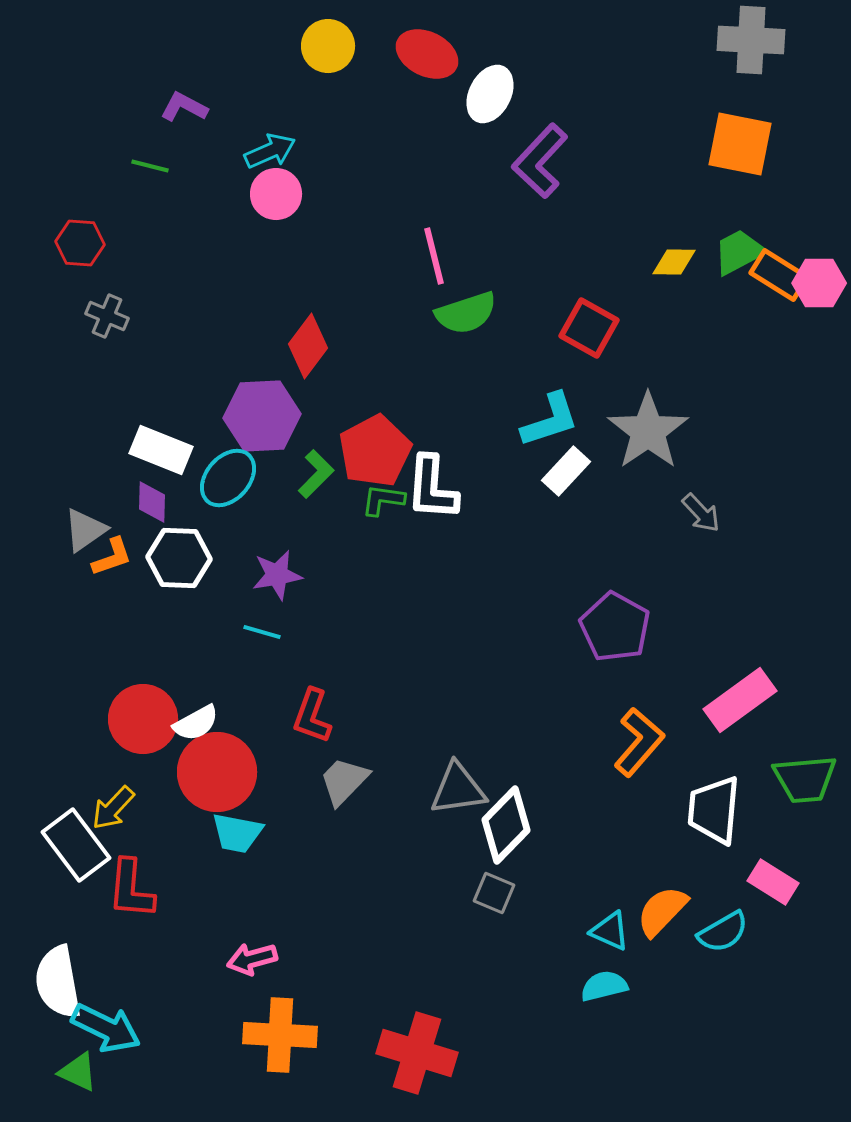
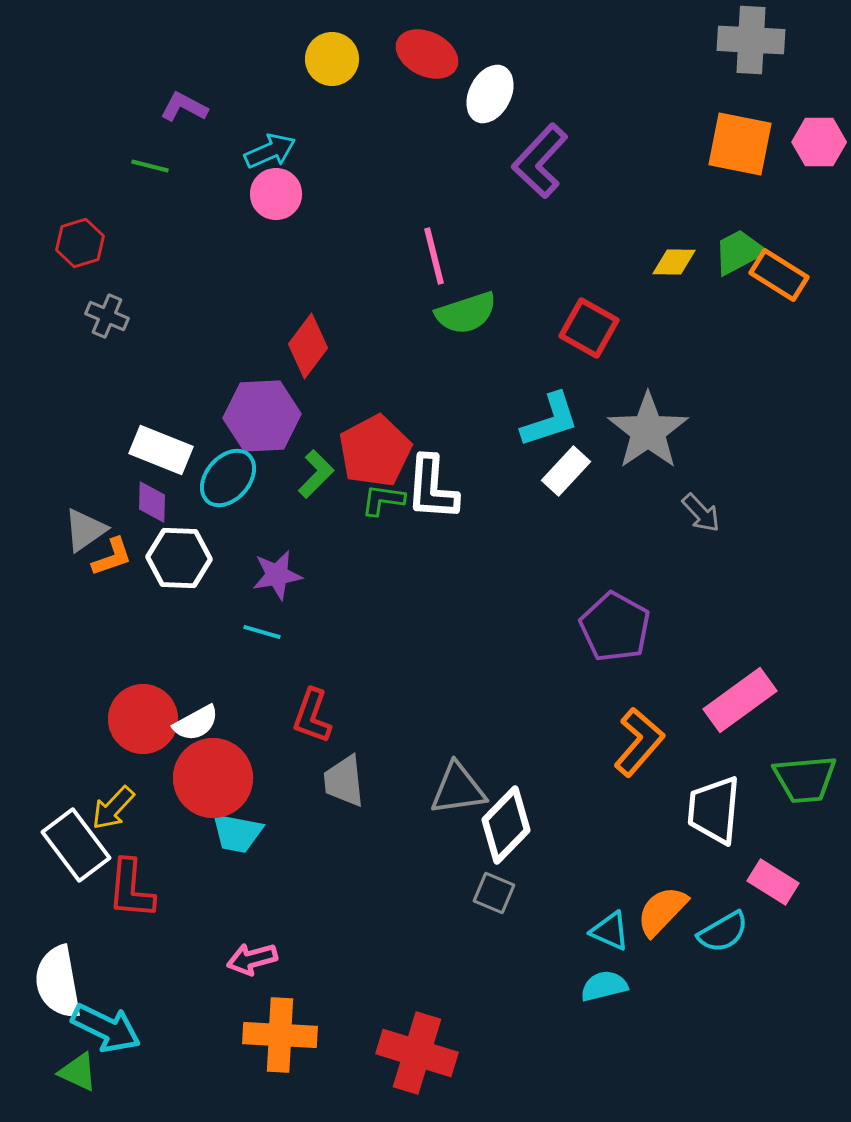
yellow circle at (328, 46): moved 4 px right, 13 px down
red hexagon at (80, 243): rotated 21 degrees counterclockwise
pink hexagon at (819, 283): moved 141 px up
red circle at (217, 772): moved 4 px left, 6 px down
gray trapezoid at (344, 781): rotated 50 degrees counterclockwise
